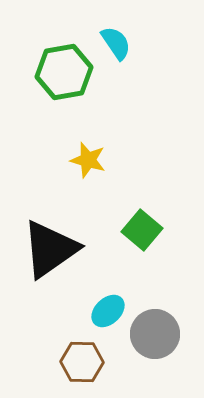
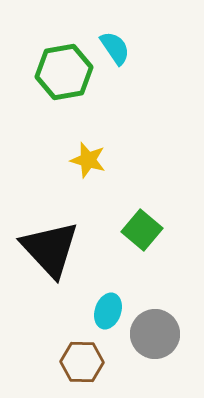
cyan semicircle: moved 1 px left, 5 px down
black triangle: rotated 38 degrees counterclockwise
cyan ellipse: rotated 28 degrees counterclockwise
